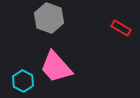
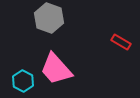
red rectangle: moved 14 px down
pink trapezoid: moved 2 px down
